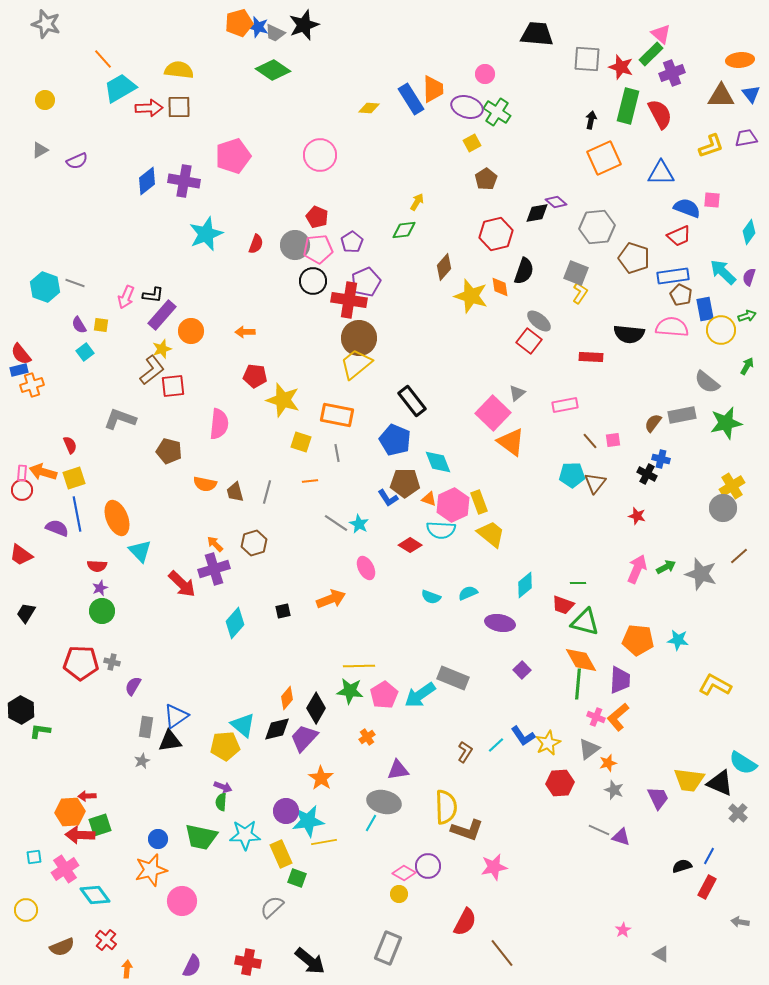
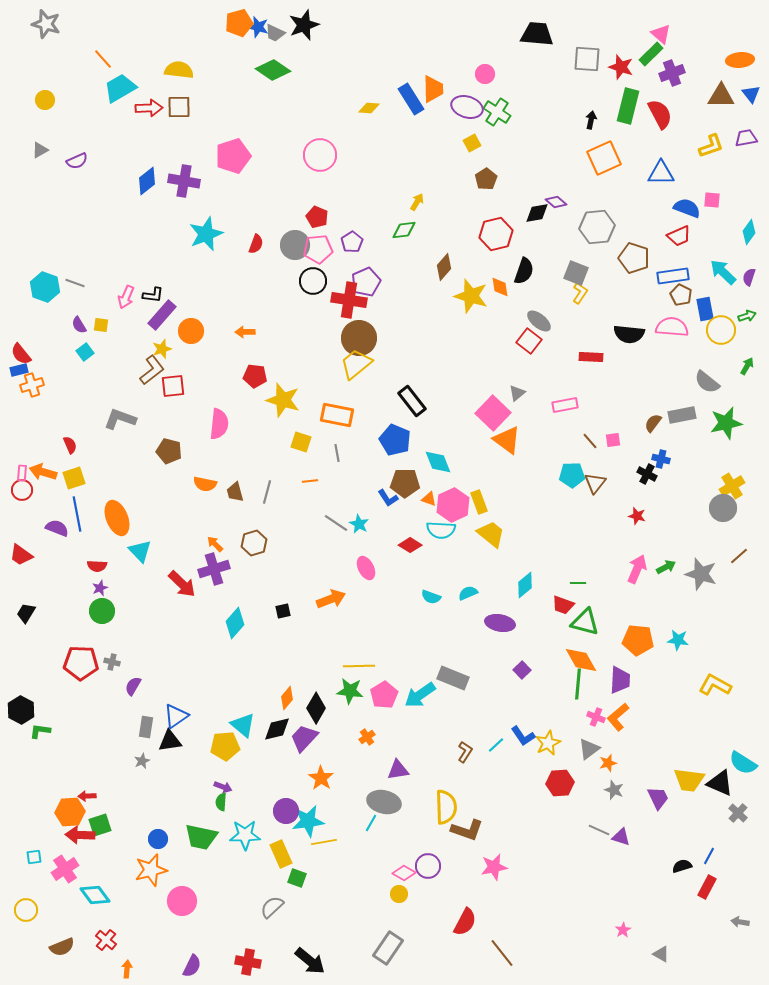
orange triangle at (511, 442): moved 4 px left, 2 px up
gray rectangle at (388, 948): rotated 12 degrees clockwise
